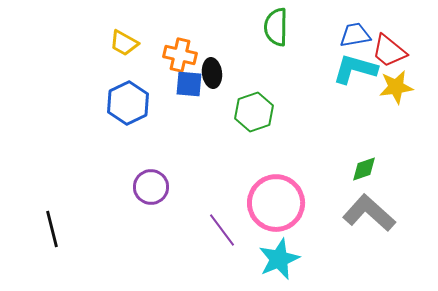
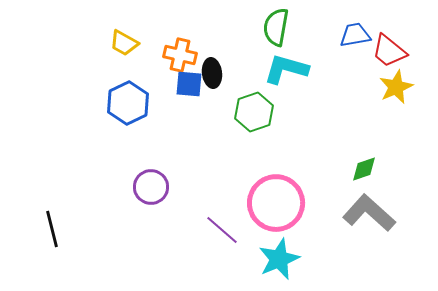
green semicircle: rotated 9 degrees clockwise
cyan L-shape: moved 69 px left
yellow star: rotated 16 degrees counterclockwise
purple line: rotated 12 degrees counterclockwise
